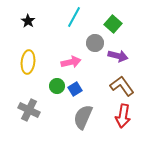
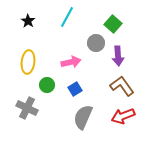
cyan line: moved 7 px left
gray circle: moved 1 px right
purple arrow: rotated 72 degrees clockwise
green circle: moved 10 px left, 1 px up
gray cross: moved 2 px left, 2 px up
red arrow: rotated 60 degrees clockwise
